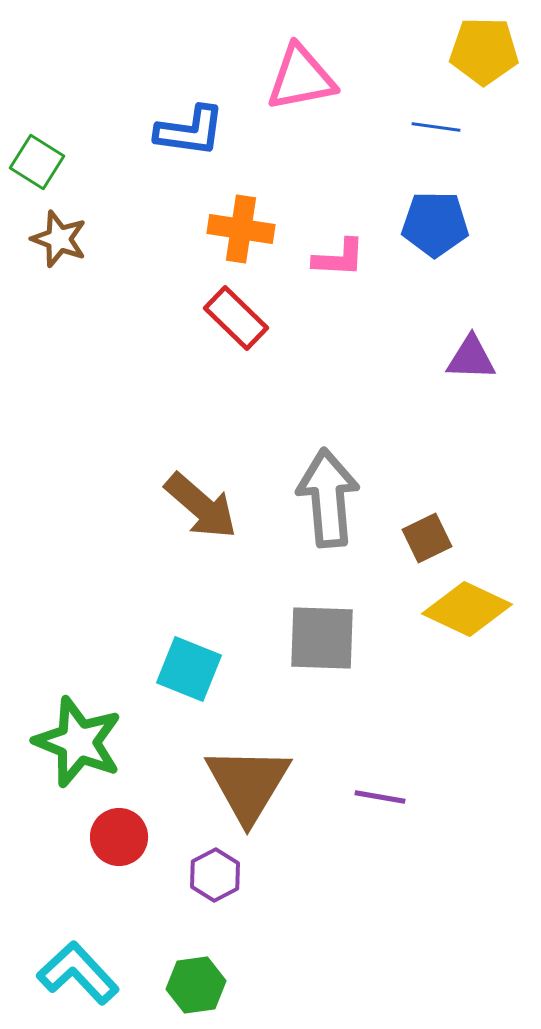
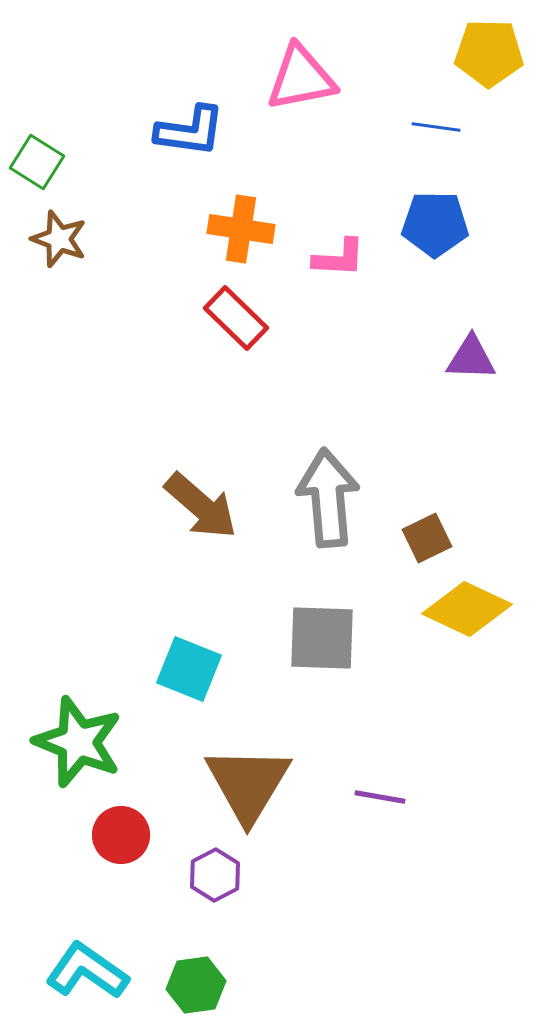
yellow pentagon: moved 5 px right, 2 px down
red circle: moved 2 px right, 2 px up
cyan L-shape: moved 9 px right, 2 px up; rotated 12 degrees counterclockwise
